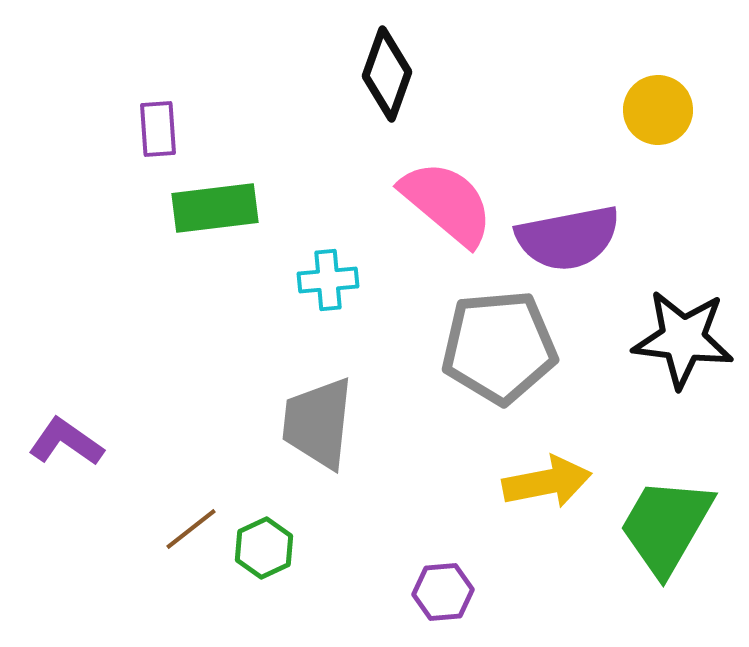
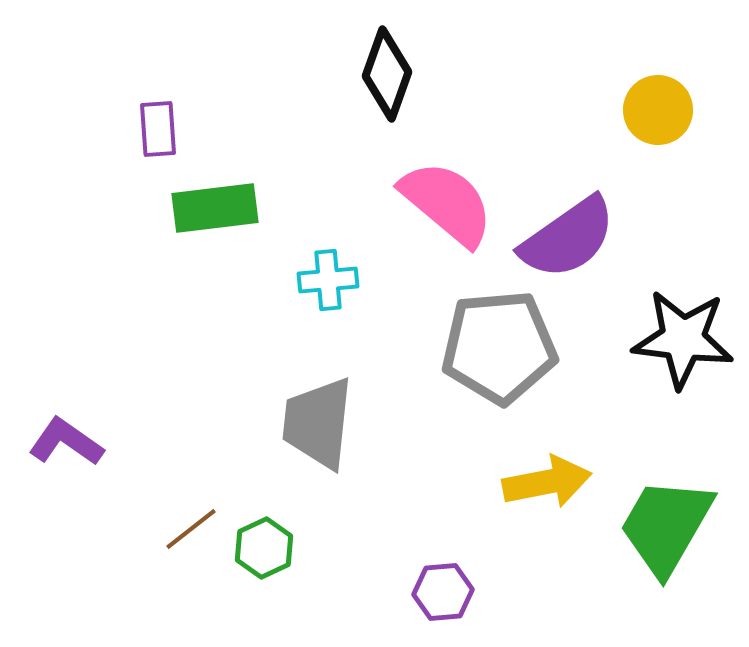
purple semicircle: rotated 24 degrees counterclockwise
